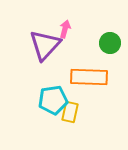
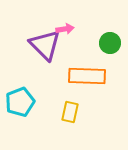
pink arrow: rotated 66 degrees clockwise
purple triangle: rotated 28 degrees counterclockwise
orange rectangle: moved 2 px left, 1 px up
cyan pentagon: moved 33 px left, 2 px down; rotated 12 degrees counterclockwise
